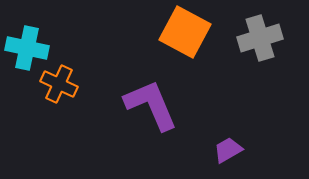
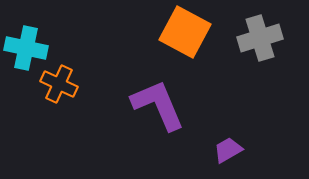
cyan cross: moved 1 px left
purple L-shape: moved 7 px right
